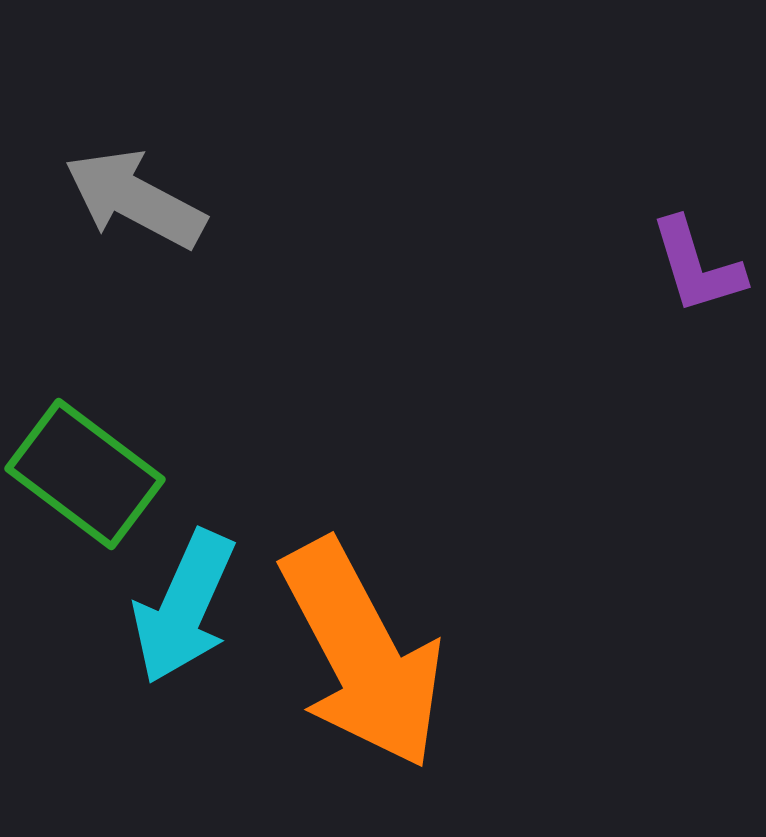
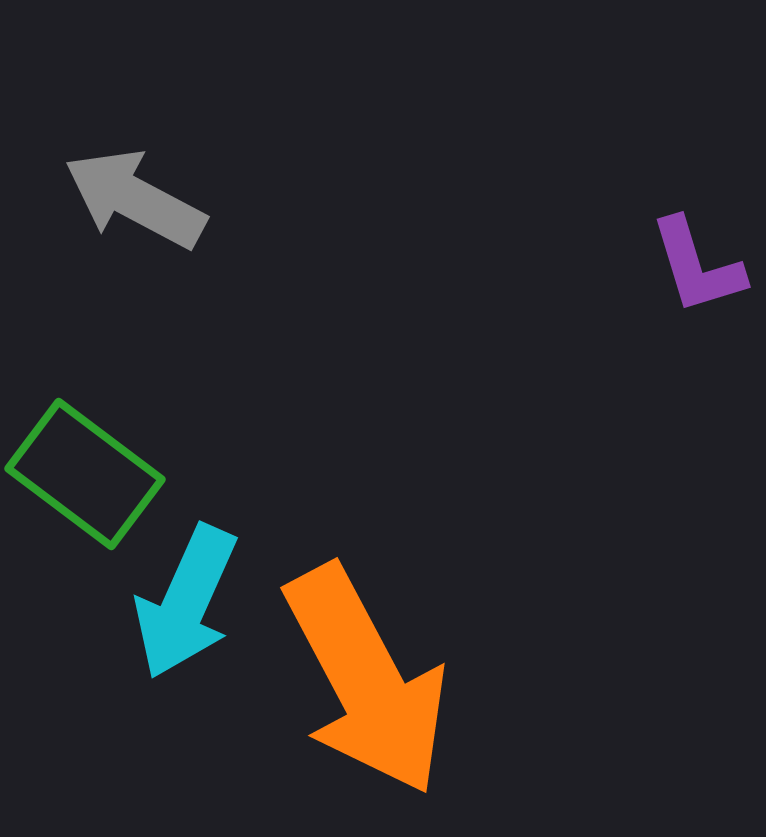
cyan arrow: moved 2 px right, 5 px up
orange arrow: moved 4 px right, 26 px down
